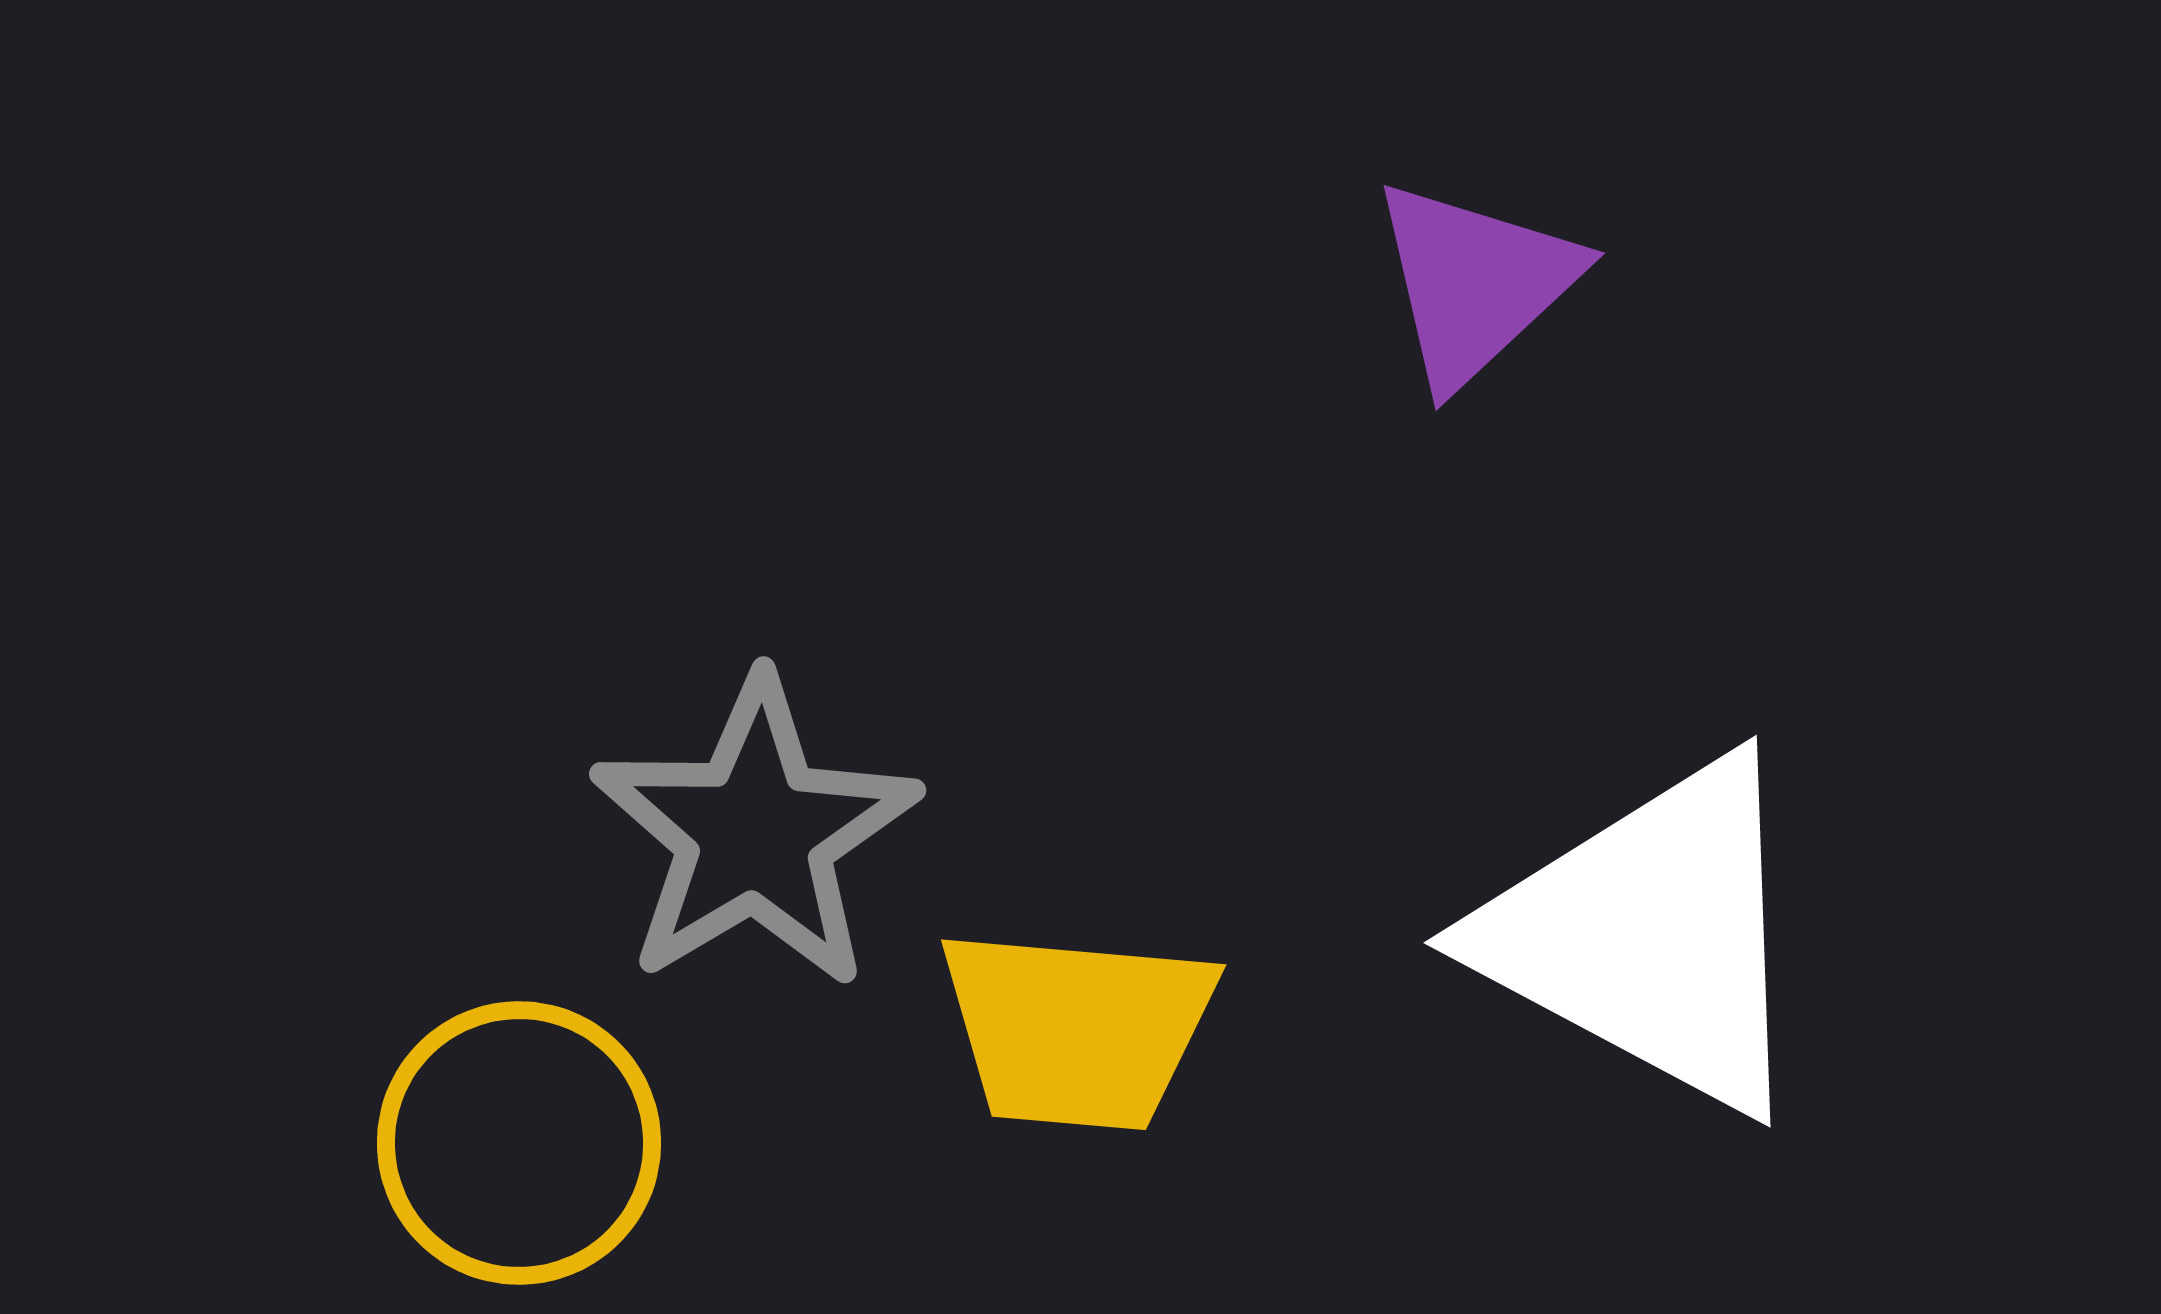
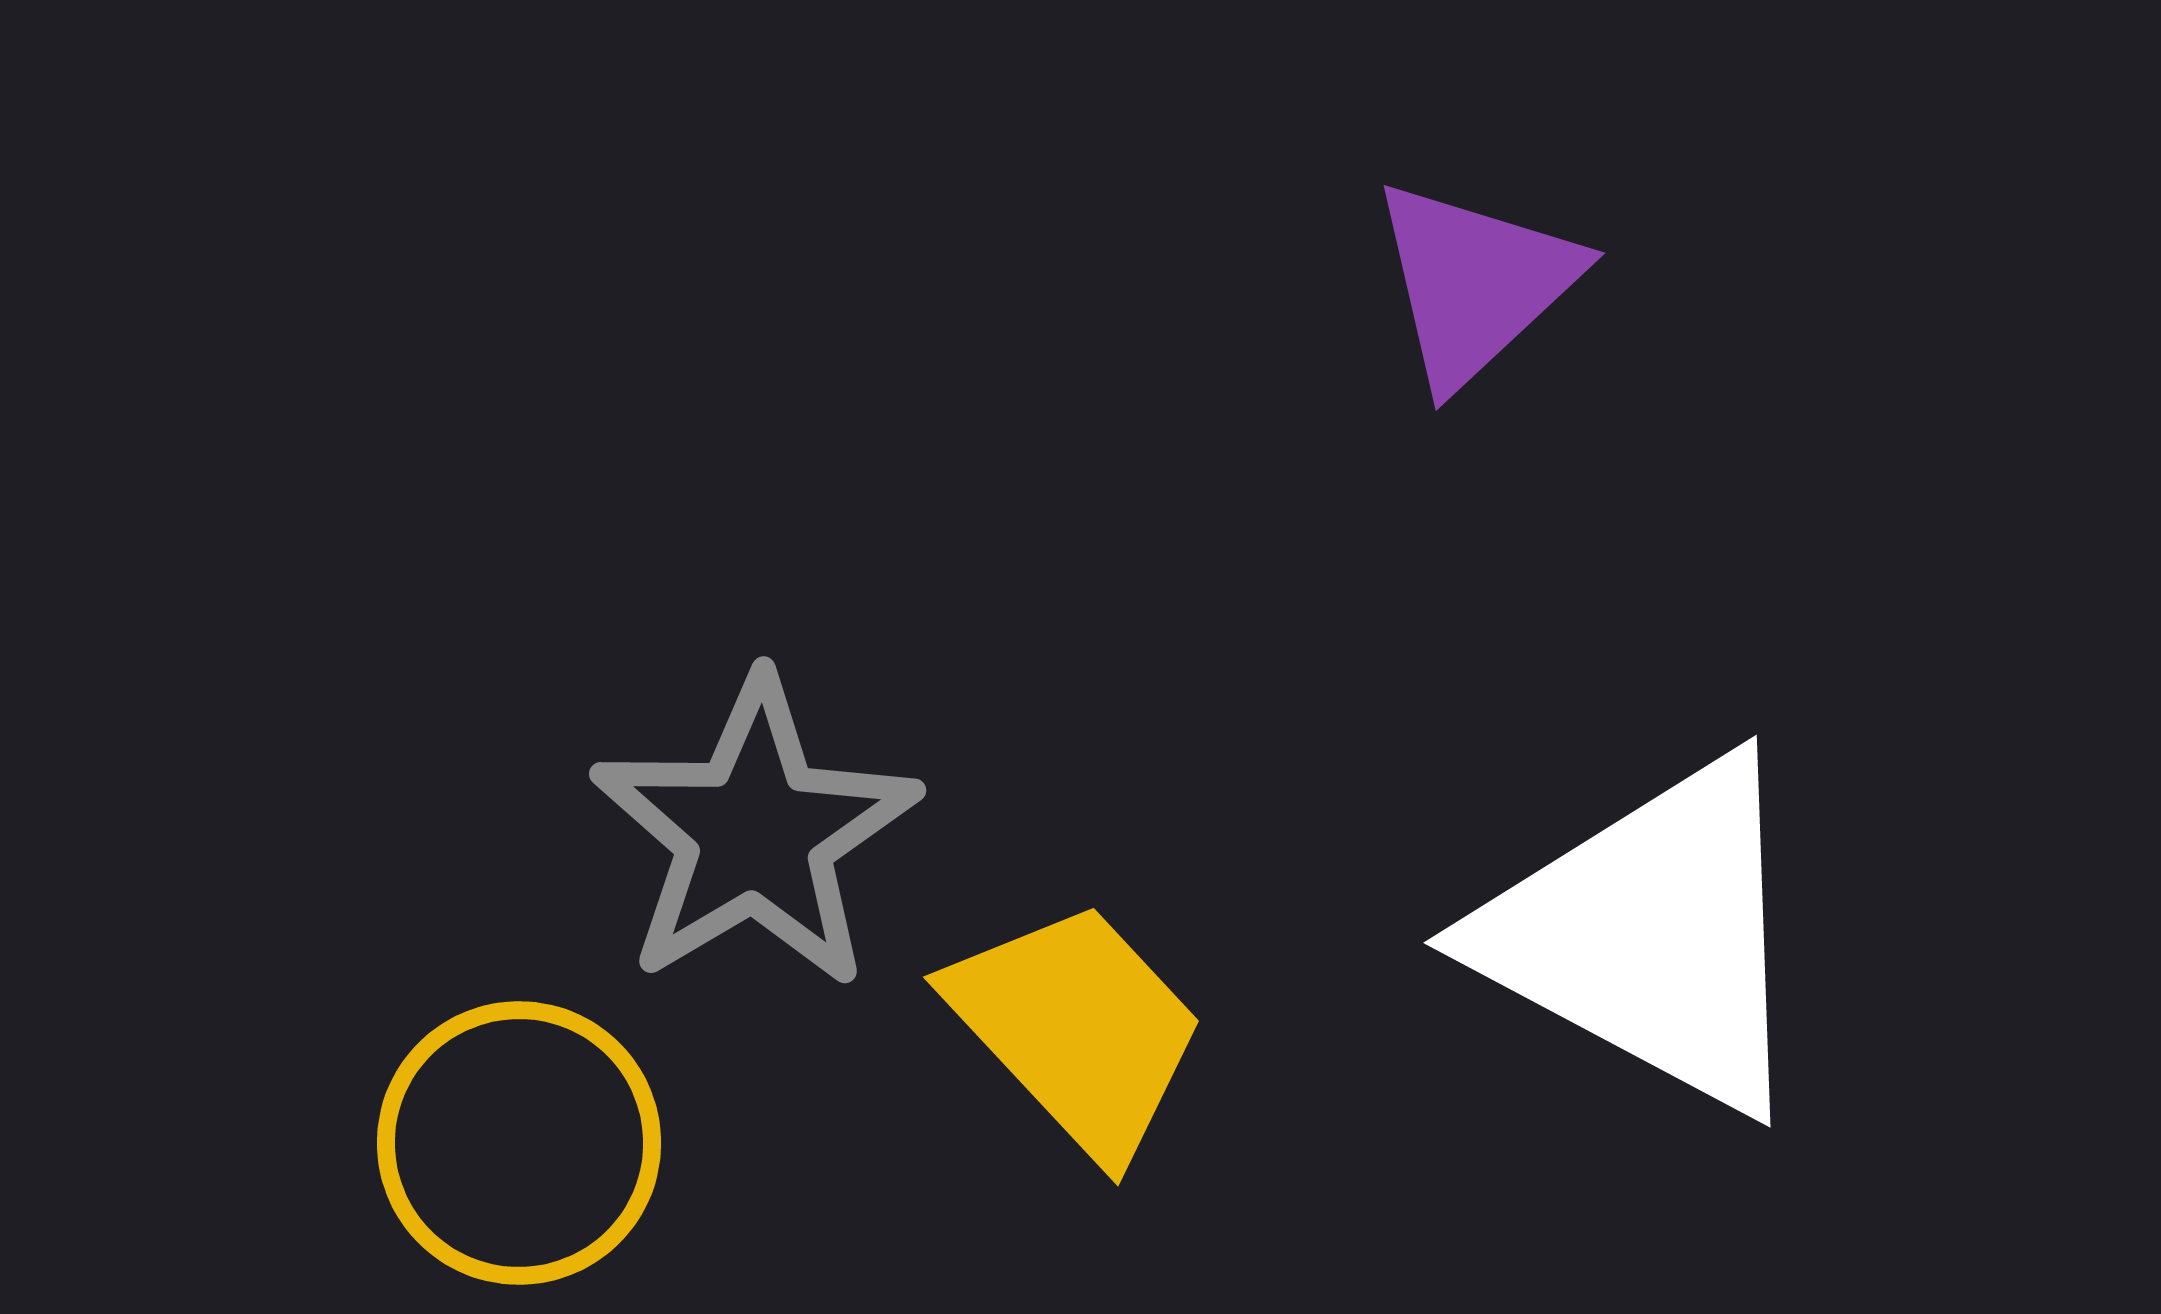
yellow trapezoid: rotated 138 degrees counterclockwise
